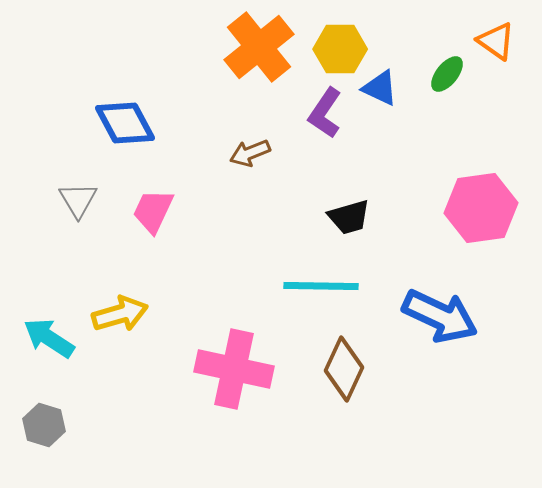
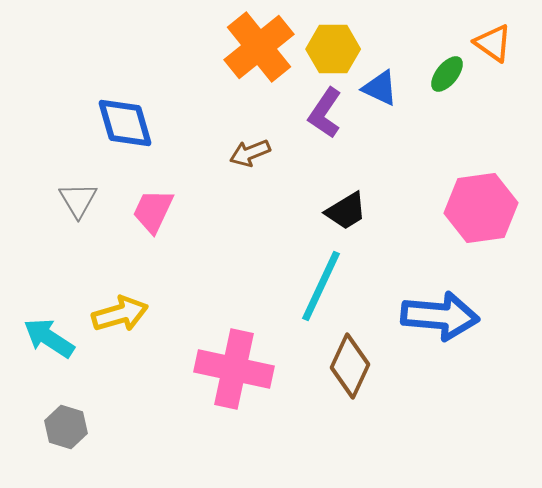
orange triangle: moved 3 px left, 2 px down
yellow hexagon: moved 7 px left
blue diamond: rotated 12 degrees clockwise
black trapezoid: moved 3 px left, 6 px up; rotated 15 degrees counterclockwise
cyan line: rotated 66 degrees counterclockwise
blue arrow: rotated 20 degrees counterclockwise
brown diamond: moved 6 px right, 3 px up
gray hexagon: moved 22 px right, 2 px down
